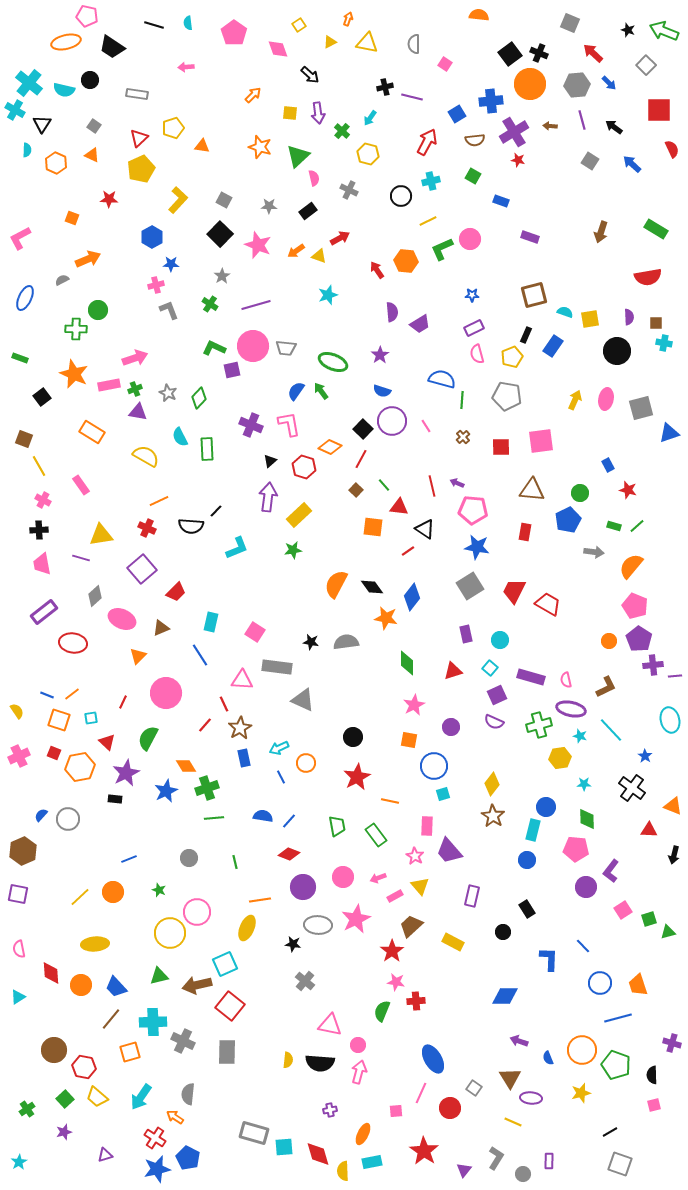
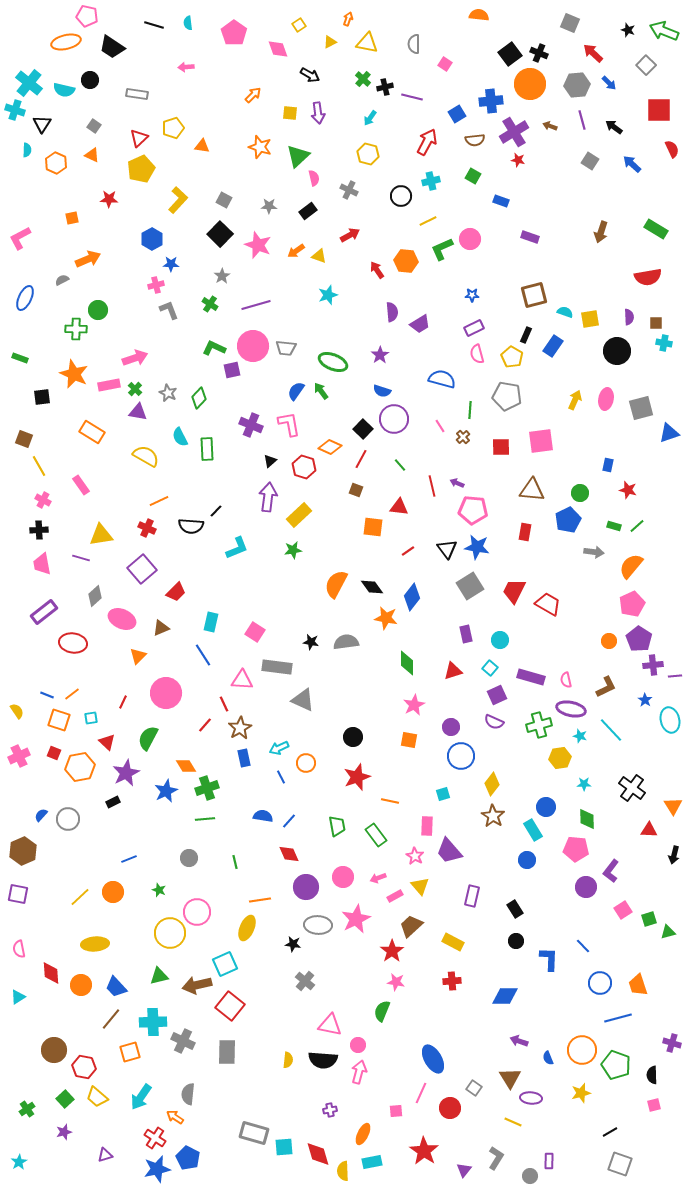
black arrow at (310, 75): rotated 12 degrees counterclockwise
cyan cross at (15, 110): rotated 12 degrees counterclockwise
brown arrow at (550, 126): rotated 16 degrees clockwise
green cross at (342, 131): moved 21 px right, 52 px up
orange square at (72, 218): rotated 32 degrees counterclockwise
blue hexagon at (152, 237): moved 2 px down
red arrow at (340, 238): moved 10 px right, 3 px up
yellow pentagon at (512, 357): rotated 20 degrees counterclockwise
green cross at (135, 389): rotated 24 degrees counterclockwise
black square at (42, 397): rotated 30 degrees clockwise
green line at (462, 400): moved 8 px right, 10 px down
purple circle at (392, 421): moved 2 px right, 2 px up
pink line at (426, 426): moved 14 px right
blue rectangle at (608, 465): rotated 40 degrees clockwise
green line at (384, 485): moved 16 px right, 20 px up
brown square at (356, 490): rotated 24 degrees counterclockwise
black triangle at (425, 529): moved 22 px right, 20 px down; rotated 20 degrees clockwise
pink pentagon at (635, 606): moved 3 px left, 2 px up; rotated 25 degrees clockwise
blue line at (200, 655): moved 3 px right
blue star at (645, 756): moved 56 px up
blue circle at (434, 766): moved 27 px right, 10 px up
red star at (357, 777): rotated 8 degrees clockwise
black rectangle at (115, 799): moved 2 px left, 3 px down; rotated 32 degrees counterclockwise
orange triangle at (673, 806): rotated 36 degrees clockwise
green line at (214, 818): moved 9 px left, 1 px down
cyan rectangle at (533, 830): rotated 45 degrees counterclockwise
red diamond at (289, 854): rotated 45 degrees clockwise
purple circle at (303, 887): moved 3 px right
black rectangle at (527, 909): moved 12 px left
black circle at (503, 932): moved 13 px right, 9 px down
red cross at (416, 1001): moved 36 px right, 20 px up
black semicircle at (320, 1063): moved 3 px right, 3 px up
gray circle at (523, 1174): moved 7 px right, 2 px down
